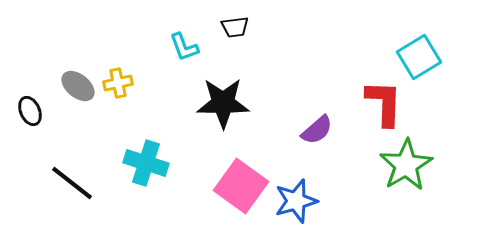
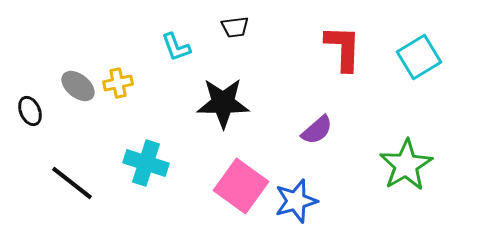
cyan L-shape: moved 8 px left
red L-shape: moved 41 px left, 55 px up
